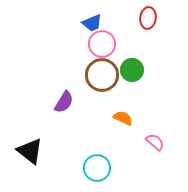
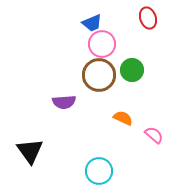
red ellipse: rotated 25 degrees counterclockwise
brown circle: moved 3 px left
purple semicircle: rotated 55 degrees clockwise
pink semicircle: moved 1 px left, 7 px up
black triangle: rotated 16 degrees clockwise
cyan circle: moved 2 px right, 3 px down
